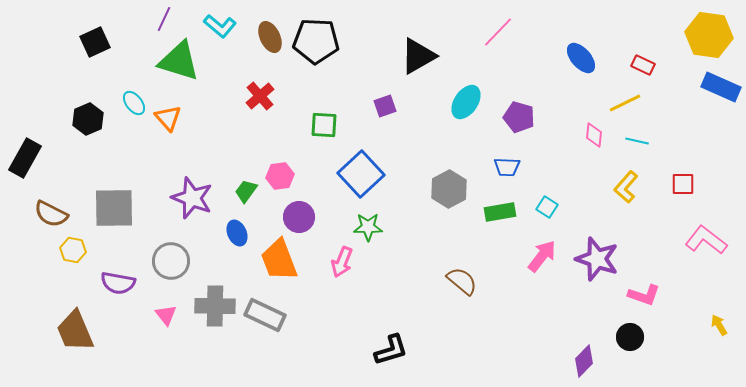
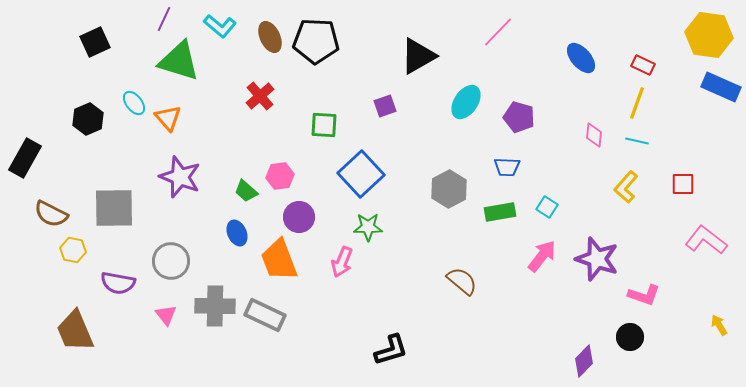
yellow line at (625, 103): moved 12 px right; rotated 44 degrees counterclockwise
green trapezoid at (246, 191): rotated 85 degrees counterclockwise
purple star at (192, 198): moved 12 px left, 21 px up
